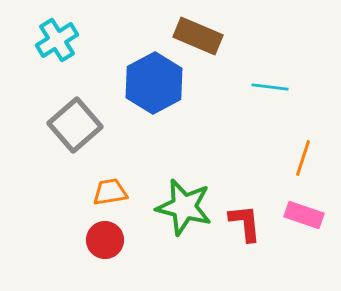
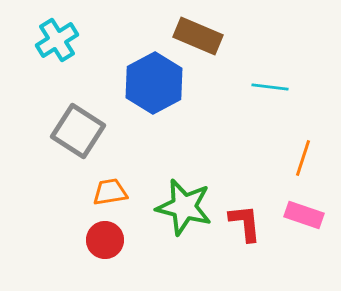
gray square: moved 3 px right, 6 px down; rotated 16 degrees counterclockwise
